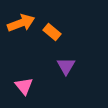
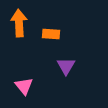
orange arrow: moved 2 px left; rotated 72 degrees counterclockwise
orange rectangle: moved 1 px left, 2 px down; rotated 36 degrees counterclockwise
